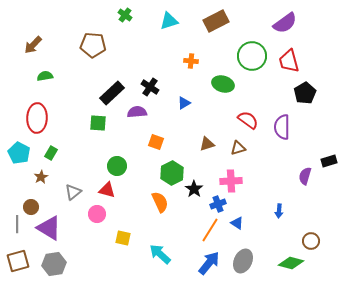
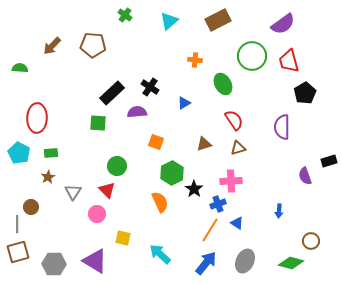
cyan triangle at (169, 21): rotated 24 degrees counterclockwise
brown rectangle at (216, 21): moved 2 px right, 1 px up
purple semicircle at (285, 23): moved 2 px left, 1 px down
brown arrow at (33, 45): moved 19 px right, 1 px down
orange cross at (191, 61): moved 4 px right, 1 px up
green semicircle at (45, 76): moved 25 px left, 8 px up; rotated 14 degrees clockwise
green ellipse at (223, 84): rotated 45 degrees clockwise
red semicircle at (248, 120): moved 14 px left; rotated 20 degrees clockwise
brown triangle at (207, 144): moved 3 px left
green rectangle at (51, 153): rotated 56 degrees clockwise
purple semicircle at (305, 176): rotated 36 degrees counterclockwise
brown star at (41, 177): moved 7 px right
red triangle at (107, 190): rotated 30 degrees clockwise
gray triangle at (73, 192): rotated 18 degrees counterclockwise
purple triangle at (49, 228): moved 46 px right, 33 px down
brown square at (18, 261): moved 9 px up
gray ellipse at (243, 261): moved 2 px right
blue arrow at (209, 263): moved 3 px left
gray hexagon at (54, 264): rotated 10 degrees clockwise
